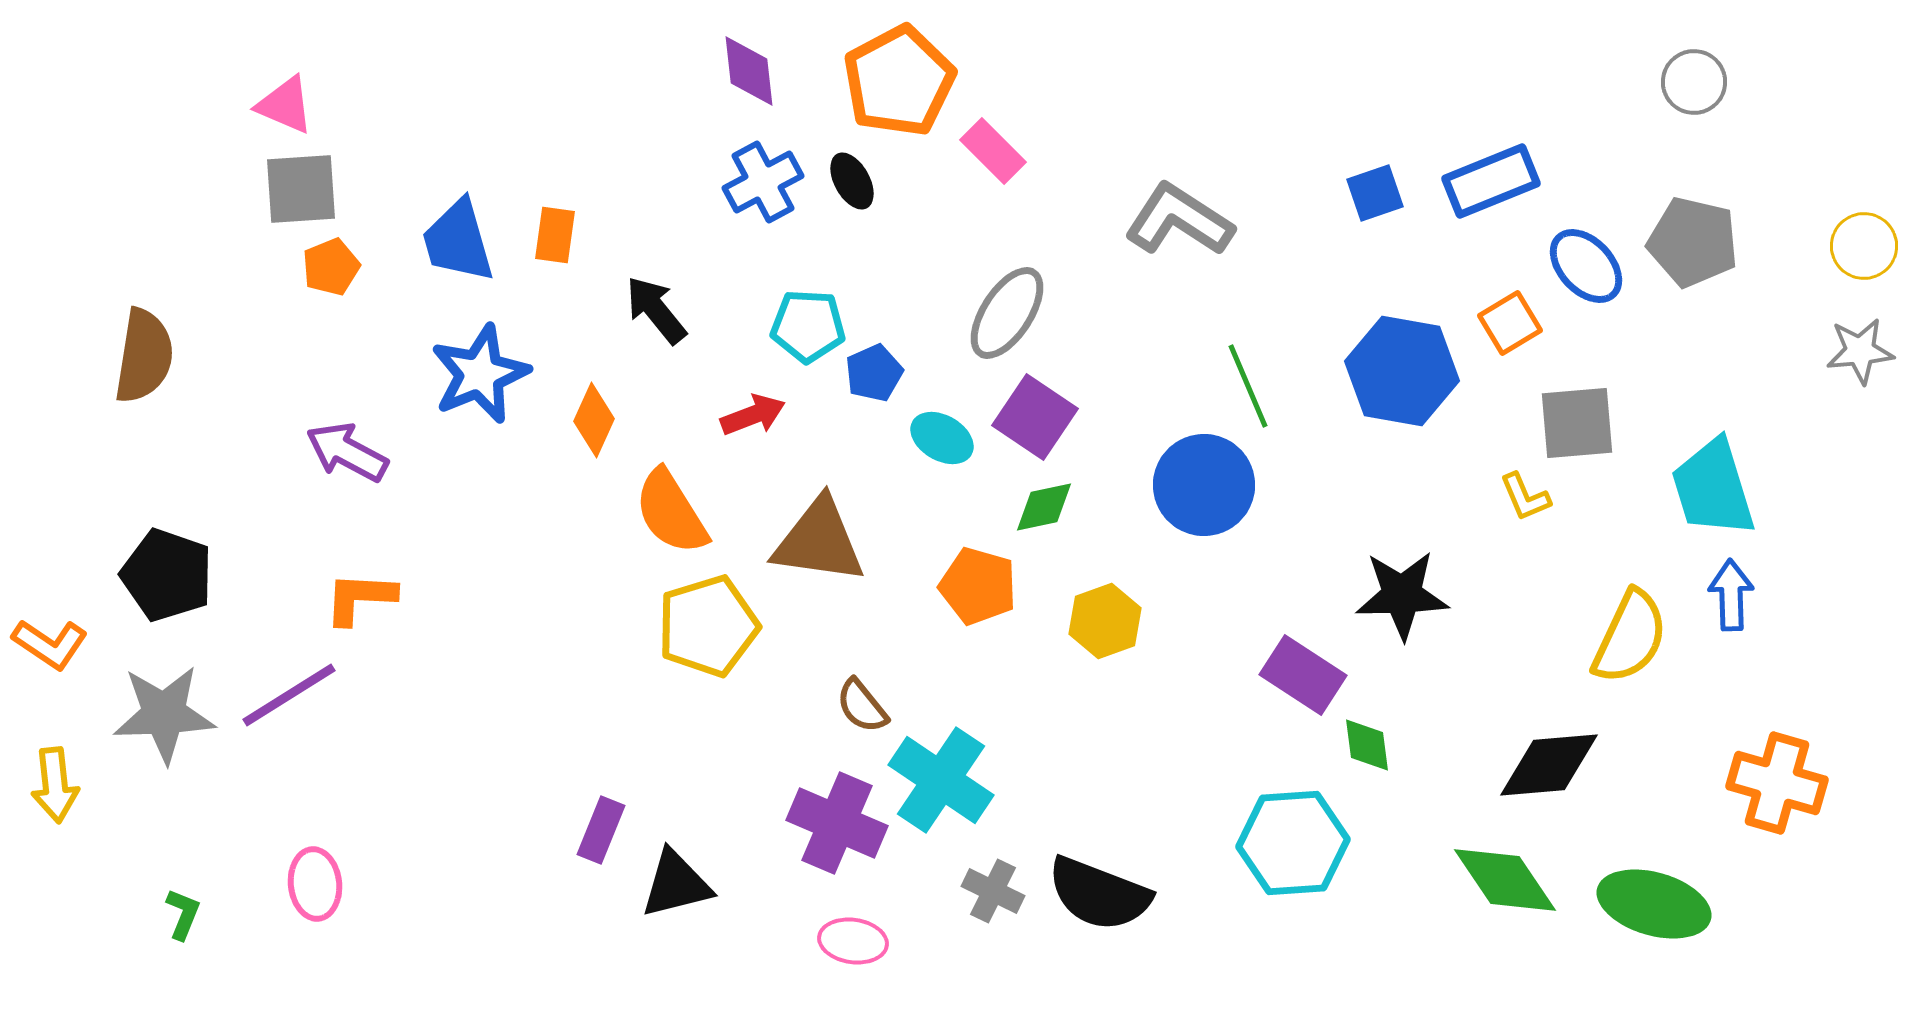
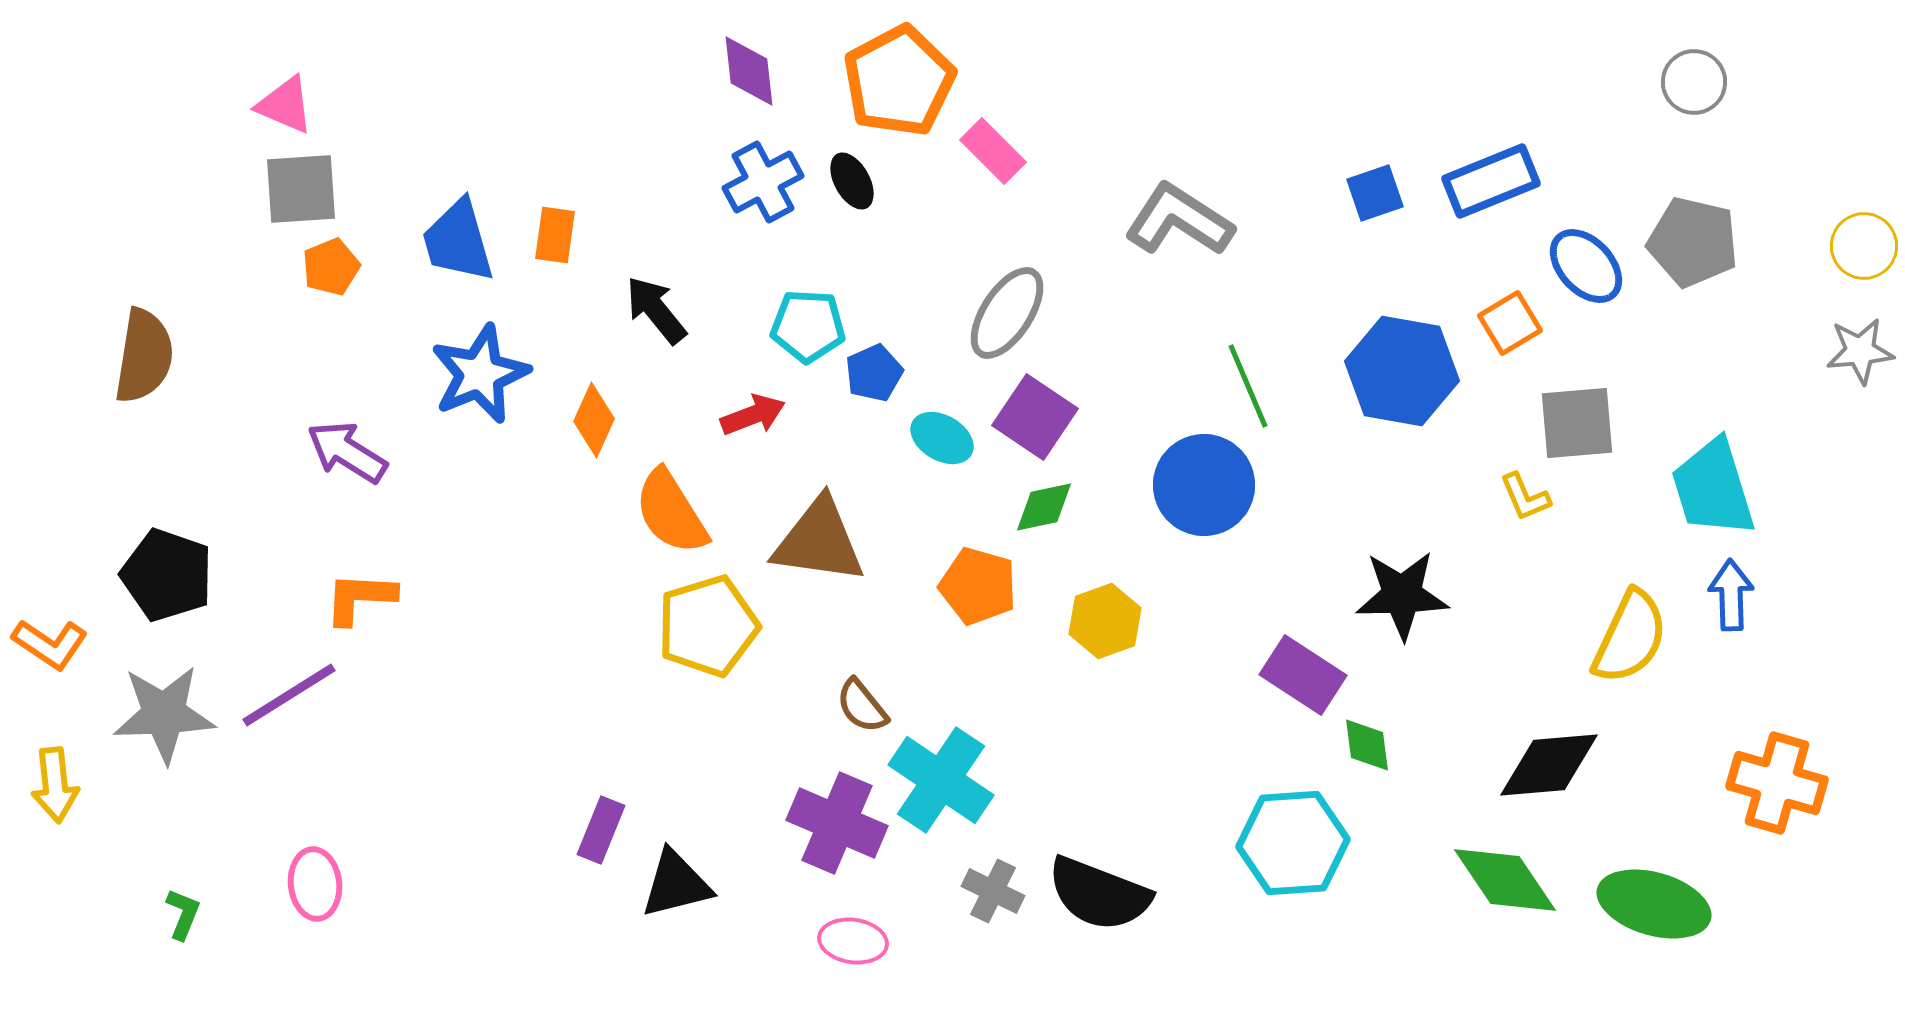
purple arrow at (347, 452): rotated 4 degrees clockwise
